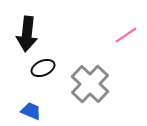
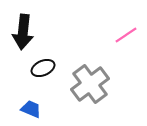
black arrow: moved 4 px left, 2 px up
gray cross: rotated 9 degrees clockwise
blue trapezoid: moved 2 px up
